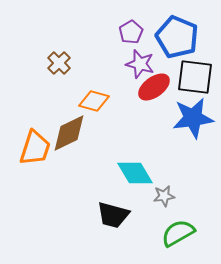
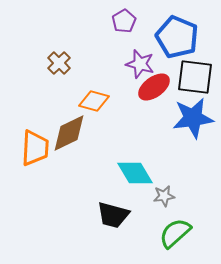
purple pentagon: moved 7 px left, 11 px up
orange trapezoid: rotated 15 degrees counterclockwise
green semicircle: moved 3 px left; rotated 12 degrees counterclockwise
